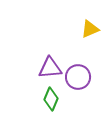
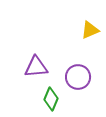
yellow triangle: moved 1 px down
purple triangle: moved 14 px left, 1 px up
